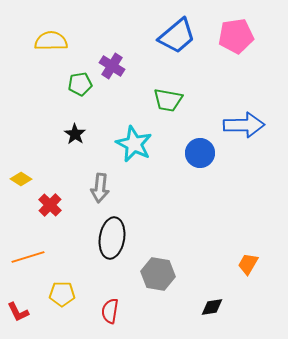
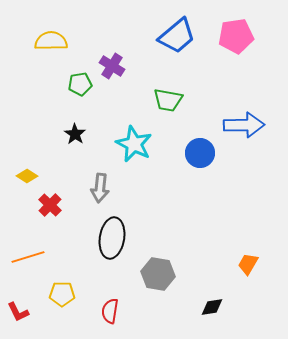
yellow diamond: moved 6 px right, 3 px up
